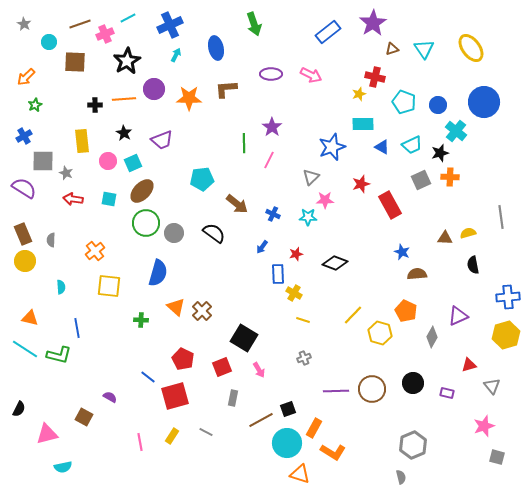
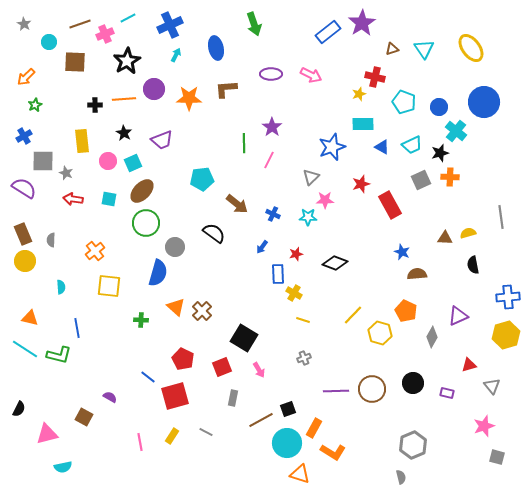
purple star at (373, 23): moved 11 px left
blue circle at (438, 105): moved 1 px right, 2 px down
gray circle at (174, 233): moved 1 px right, 14 px down
